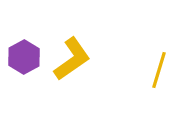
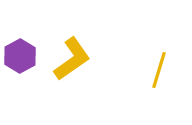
purple hexagon: moved 4 px left, 1 px up
